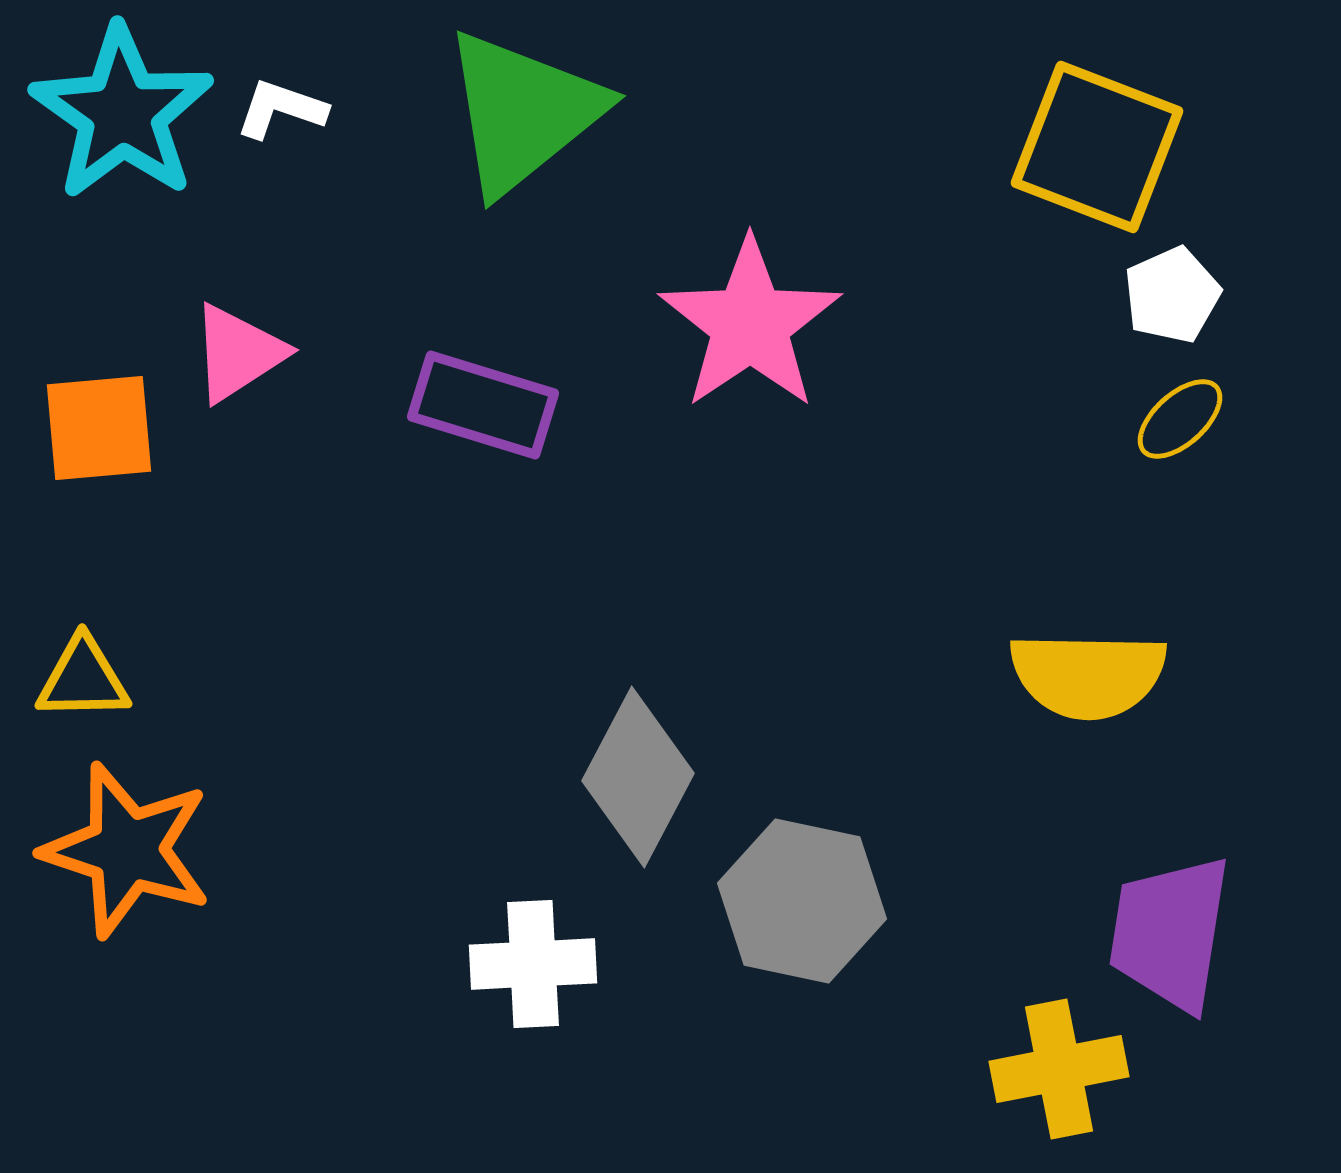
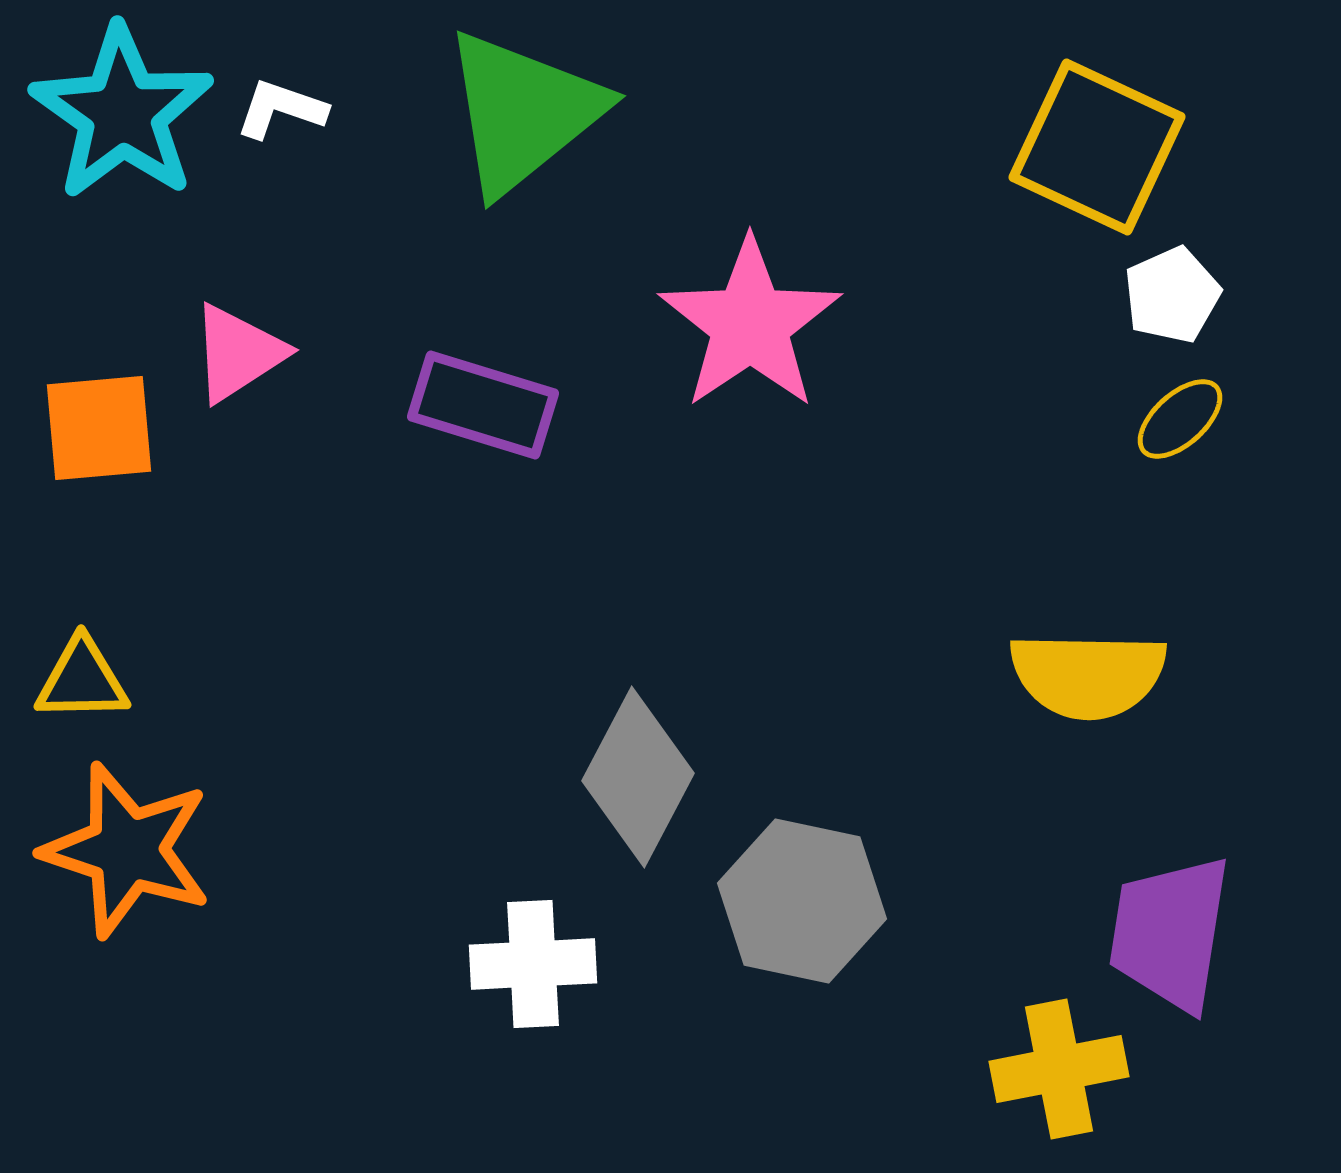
yellow square: rotated 4 degrees clockwise
yellow triangle: moved 1 px left, 1 px down
